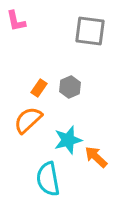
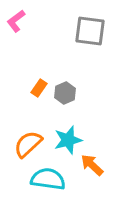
pink L-shape: rotated 65 degrees clockwise
gray hexagon: moved 5 px left, 6 px down
orange semicircle: moved 24 px down
orange arrow: moved 4 px left, 8 px down
cyan semicircle: rotated 108 degrees clockwise
